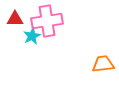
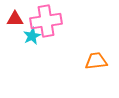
pink cross: moved 1 px left
orange trapezoid: moved 7 px left, 3 px up
